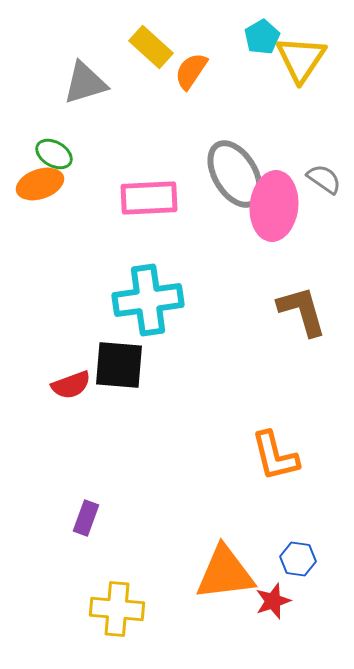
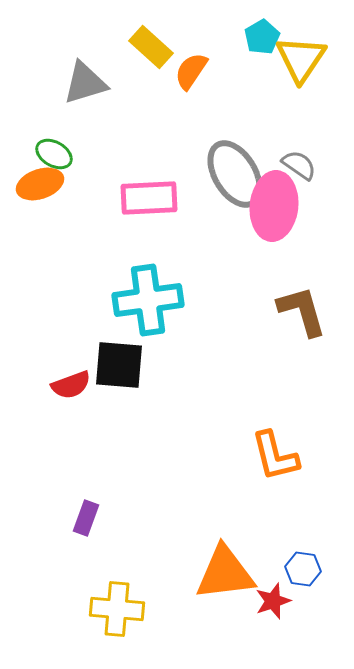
gray semicircle: moved 25 px left, 14 px up
blue hexagon: moved 5 px right, 10 px down
